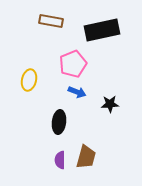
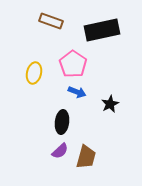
brown rectangle: rotated 10 degrees clockwise
pink pentagon: rotated 16 degrees counterclockwise
yellow ellipse: moved 5 px right, 7 px up
black star: rotated 24 degrees counterclockwise
black ellipse: moved 3 px right
purple semicircle: moved 9 px up; rotated 132 degrees counterclockwise
